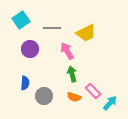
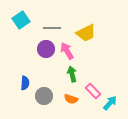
purple circle: moved 16 px right
orange semicircle: moved 3 px left, 2 px down
